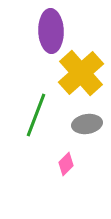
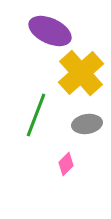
purple ellipse: moved 1 px left; rotated 63 degrees counterclockwise
